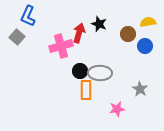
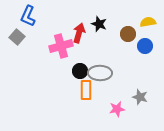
gray star: moved 8 px down; rotated 14 degrees counterclockwise
